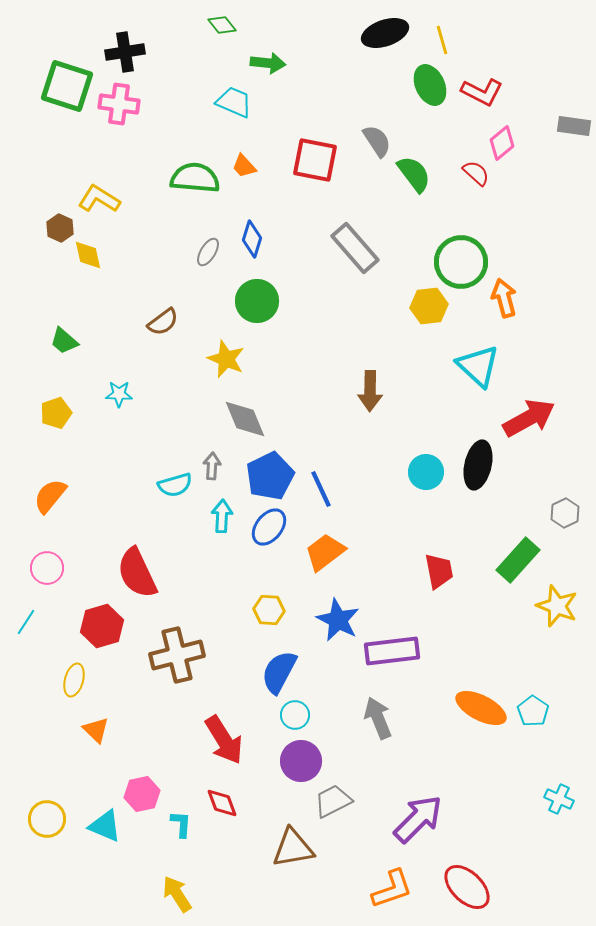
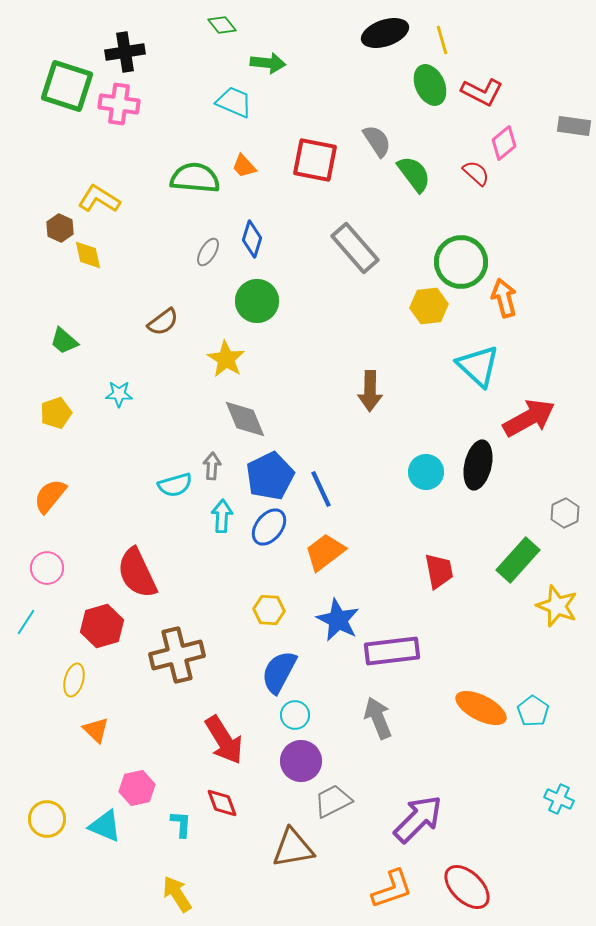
pink diamond at (502, 143): moved 2 px right
yellow star at (226, 359): rotated 9 degrees clockwise
pink hexagon at (142, 794): moved 5 px left, 6 px up
